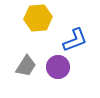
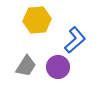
yellow hexagon: moved 1 px left, 2 px down
blue L-shape: rotated 20 degrees counterclockwise
